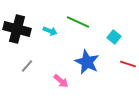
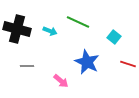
gray line: rotated 48 degrees clockwise
